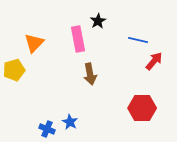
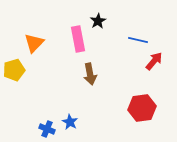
red hexagon: rotated 8 degrees counterclockwise
